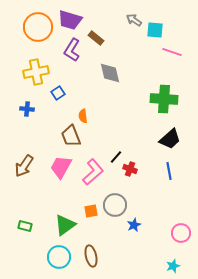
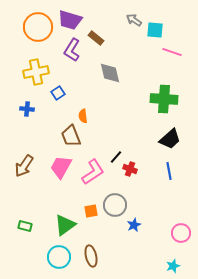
pink L-shape: rotated 8 degrees clockwise
